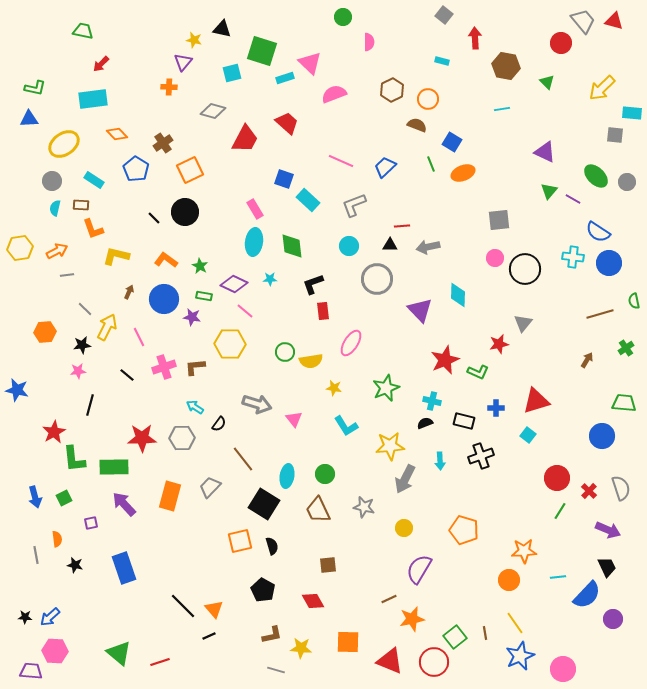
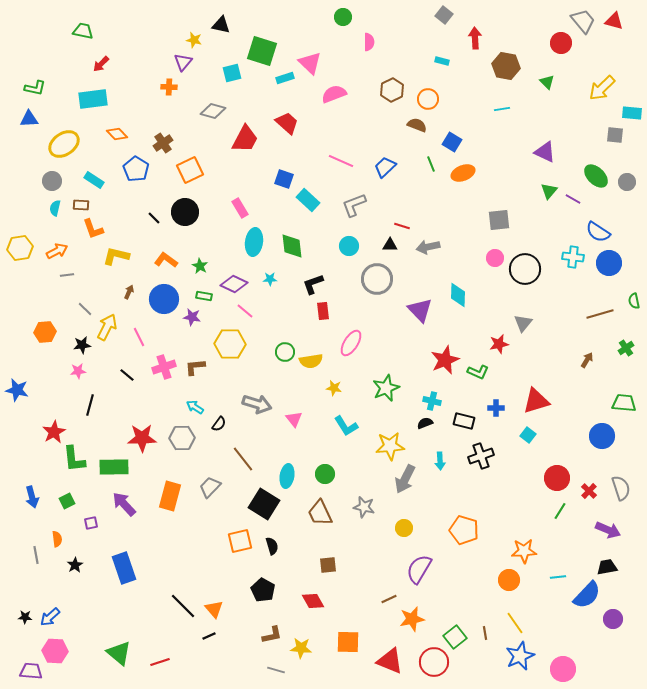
black triangle at (222, 29): moved 1 px left, 4 px up
pink rectangle at (255, 209): moved 15 px left, 1 px up
red line at (402, 226): rotated 21 degrees clockwise
blue arrow at (35, 497): moved 3 px left
green square at (64, 498): moved 3 px right, 3 px down
brown trapezoid at (318, 510): moved 2 px right, 3 px down
black star at (75, 565): rotated 28 degrees clockwise
black trapezoid at (607, 567): rotated 75 degrees counterclockwise
